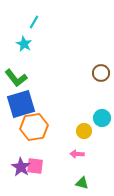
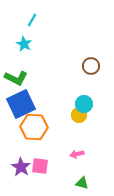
cyan line: moved 2 px left, 2 px up
brown circle: moved 10 px left, 7 px up
green L-shape: rotated 25 degrees counterclockwise
blue square: rotated 8 degrees counterclockwise
cyan circle: moved 18 px left, 14 px up
orange hexagon: rotated 12 degrees clockwise
yellow circle: moved 5 px left, 16 px up
pink arrow: rotated 16 degrees counterclockwise
pink square: moved 5 px right
